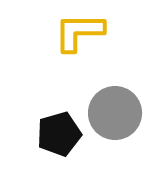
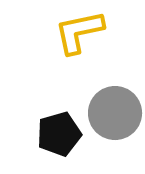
yellow L-shape: rotated 12 degrees counterclockwise
